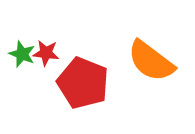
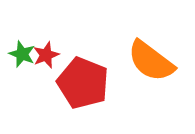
red star: moved 2 px down; rotated 28 degrees counterclockwise
